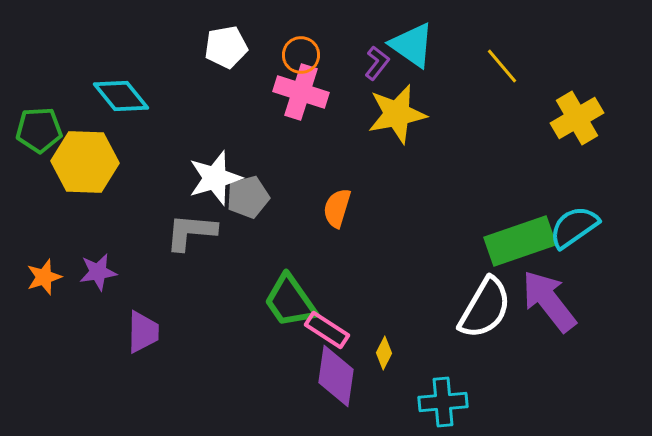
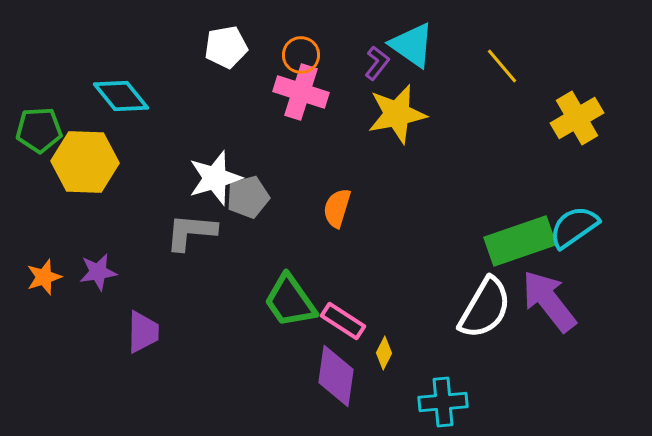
pink rectangle: moved 16 px right, 9 px up
